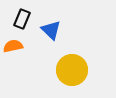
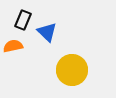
black rectangle: moved 1 px right, 1 px down
blue triangle: moved 4 px left, 2 px down
